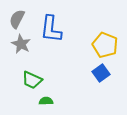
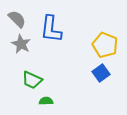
gray semicircle: rotated 108 degrees clockwise
